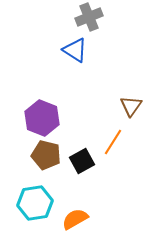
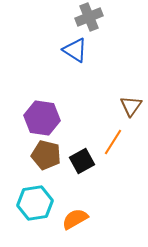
purple hexagon: rotated 12 degrees counterclockwise
